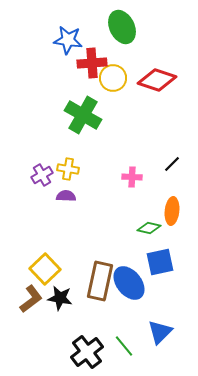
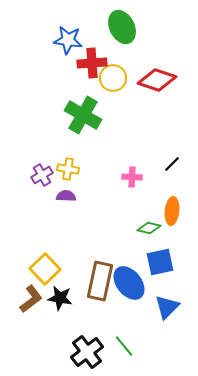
blue triangle: moved 7 px right, 25 px up
